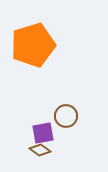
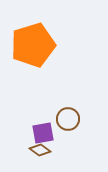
brown circle: moved 2 px right, 3 px down
